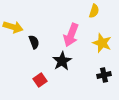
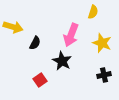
yellow semicircle: moved 1 px left, 1 px down
black semicircle: moved 1 px right, 1 px down; rotated 48 degrees clockwise
black star: rotated 12 degrees counterclockwise
